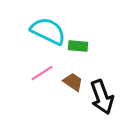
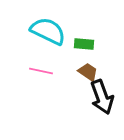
green rectangle: moved 6 px right, 2 px up
pink line: moved 1 px left, 2 px up; rotated 45 degrees clockwise
brown trapezoid: moved 15 px right, 10 px up
